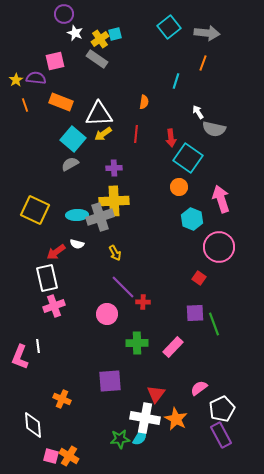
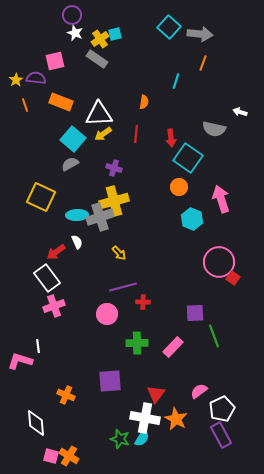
purple circle at (64, 14): moved 8 px right, 1 px down
cyan square at (169, 27): rotated 10 degrees counterclockwise
gray arrow at (207, 33): moved 7 px left, 1 px down
white arrow at (198, 112): moved 42 px right; rotated 40 degrees counterclockwise
purple cross at (114, 168): rotated 21 degrees clockwise
yellow cross at (114, 201): rotated 12 degrees counterclockwise
yellow square at (35, 210): moved 6 px right, 13 px up
white semicircle at (77, 244): moved 2 px up; rotated 128 degrees counterclockwise
pink circle at (219, 247): moved 15 px down
yellow arrow at (115, 253): moved 4 px right; rotated 14 degrees counterclockwise
white rectangle at (47, 278): rotated 24 degrees counterclockwise
red square at (199, 278): moved 34 px right
purple line at (123, 287): rotated 60 degrees counterclockwise
green line at (214, 324): moved 12 px down
pink L-shape at (20, 357): moved 4 px down; rotated 85 degrees clockwise
pink semicircle at (199, 388): moved 3 px down
orange cross at (62, 399): moved 4 px right, 4 px up
white diamond at (33, 425): moved 3 px right, 2 px up
cyan semicircle at (140, 437): moved 2 px right, 1 px down
green star at (120, 439): rotated 24 degrees clockwise
